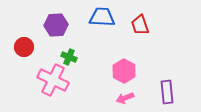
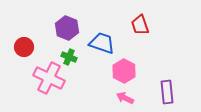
blue trapezoid: moved 26 px down; rotated 16 degrees clockwise
purple hexagon: moved 11 px right, 3 px down; rotated 25 degrees clockwise
pink cross: moved 4 px left, 2 px up
pink arrow: rotated 48 degrees clockwise
